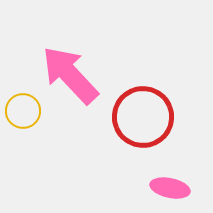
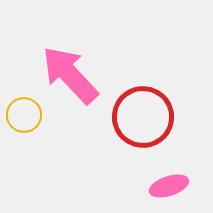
yellow circle: moved 1 px right, 4 px down
pink ellipse: moved 1 px left, 2 px up; rotated 30 degrees counterclockwise
